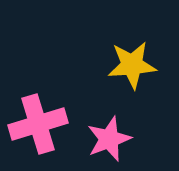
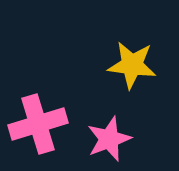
yellow star: rotated 12 degrees clockwise
